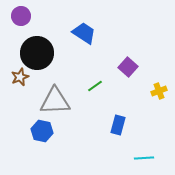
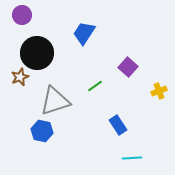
purple circle: moved 1 px right, 1 px up
blue trapezoid: rotated 90 degrees counterclockwise
gray triangle: rotated 16 degrees counterclockwise
blue rectangle: rotated 48 degrees counterclockwise
cyan line: moved 12 px left
